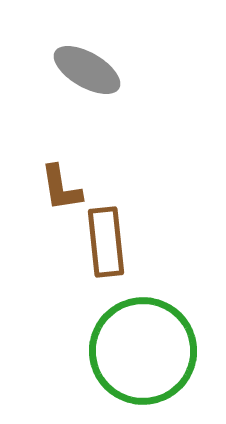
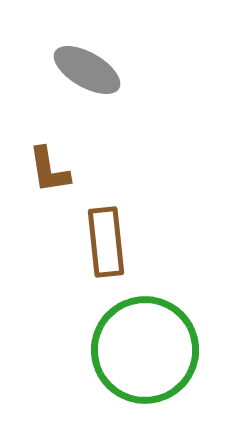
brown L-shape: moved 12 px left, 18 px up
green circle: moved 2 px right, 1 px up
